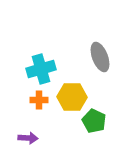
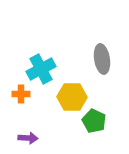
gray ellipse: moved 2 px right, 2 px down; rotated 12 degrees clockwise
cyan cross: rotated 12 degrees counterclockwise
orange cross: moved 18 px left, 6 px up
